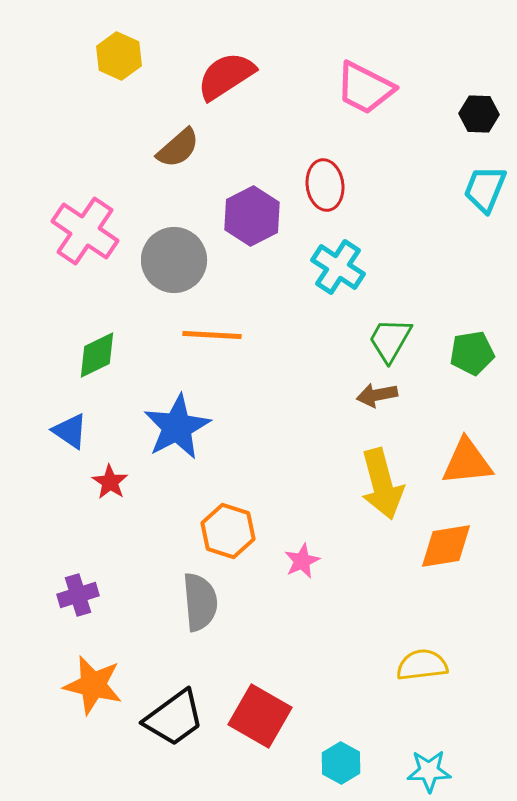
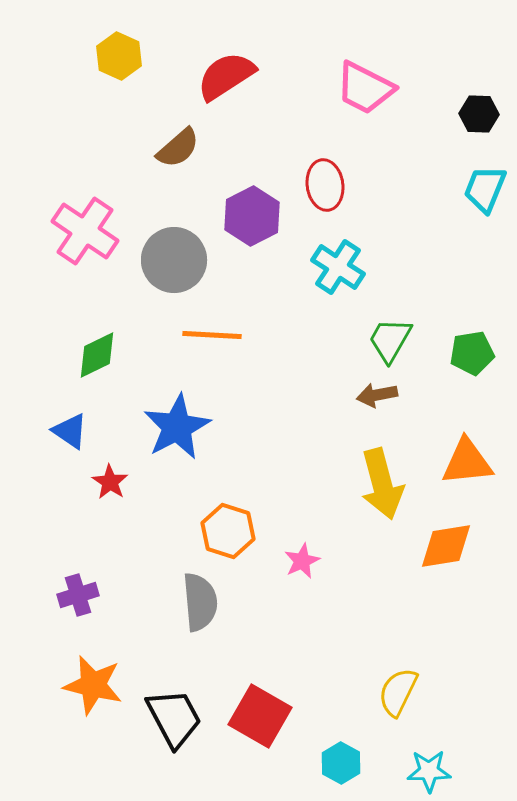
yellow semicircle: moved 24 px left, 27 px down; rotated 57 degrees counterclockwise
black trapezoid: rotated 82 degrees counterclockwise
